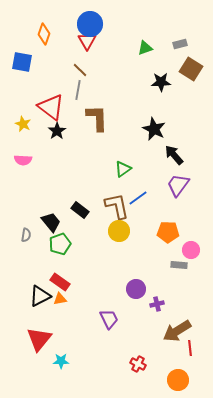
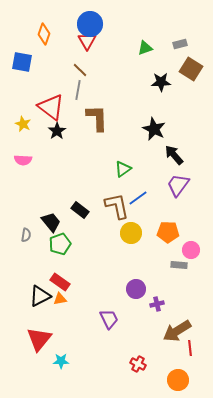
yellow circle at (119, 231): moved 12 px right, 2 px down
